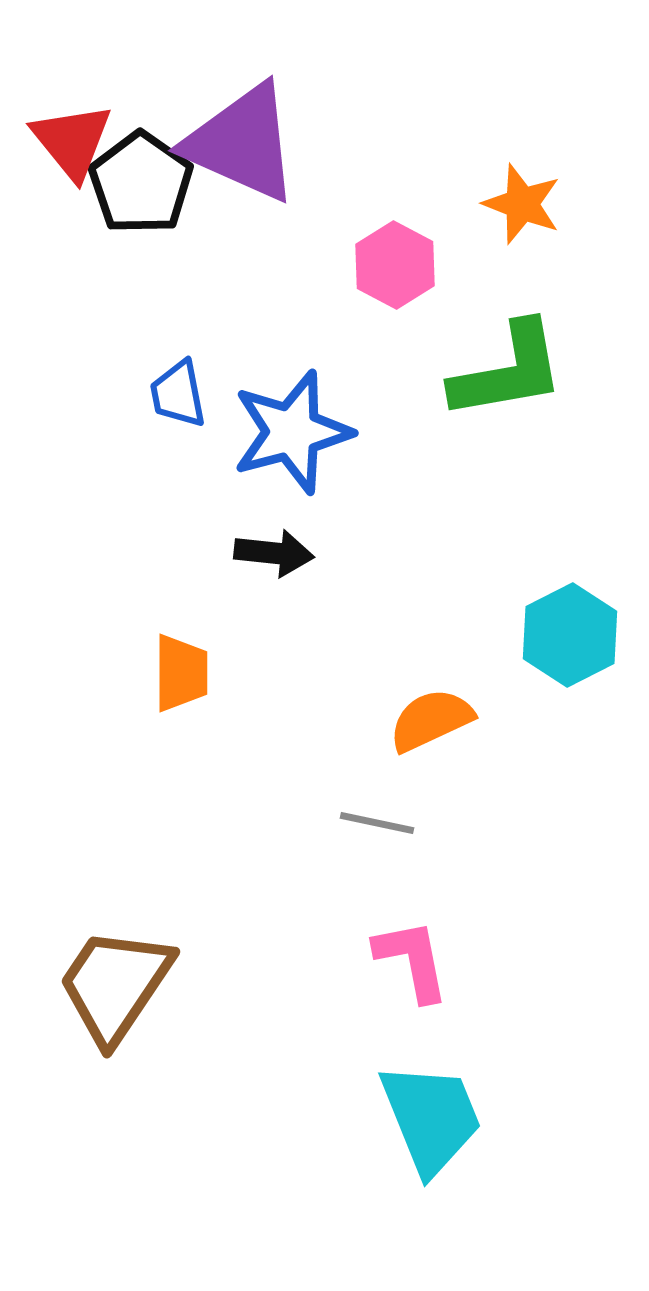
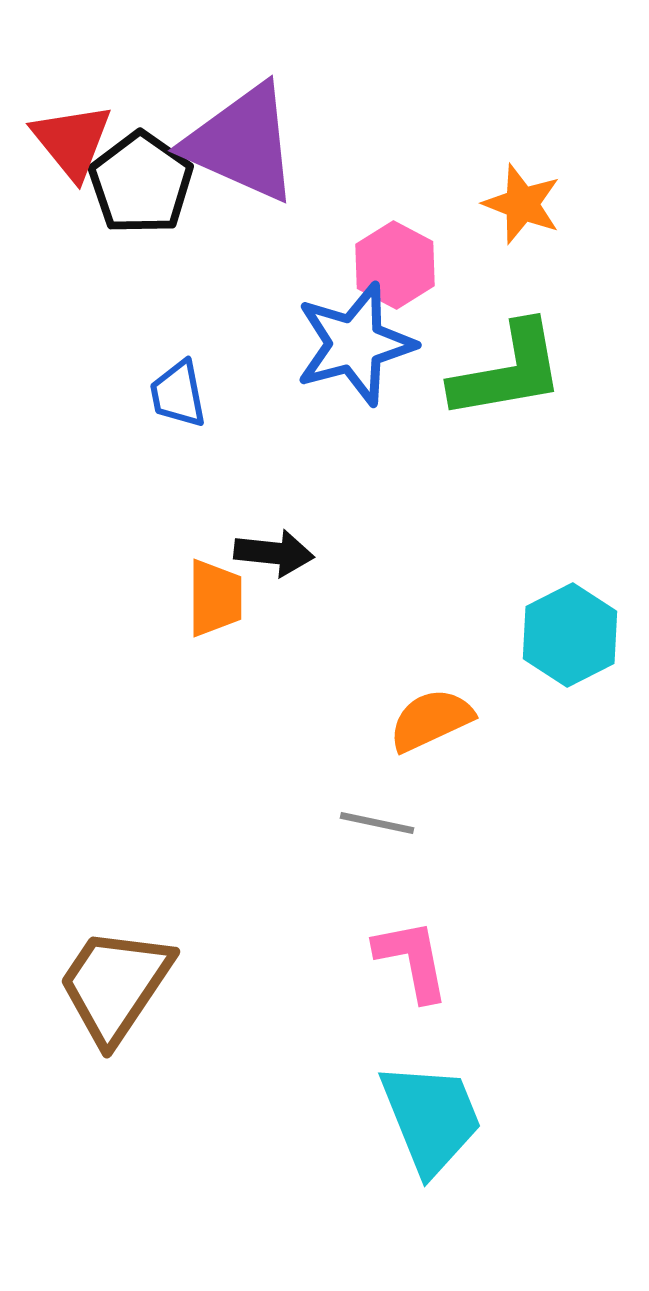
blue star: moved 63 px right, 88 px up
orange trapezoid: moved 34 px right, 75 px up
